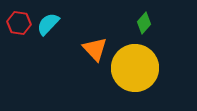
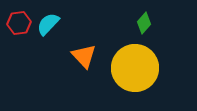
red hexagon: rotated 15 degrees counterclockwise
orange triangle: moved 11 px left, 7 px down
